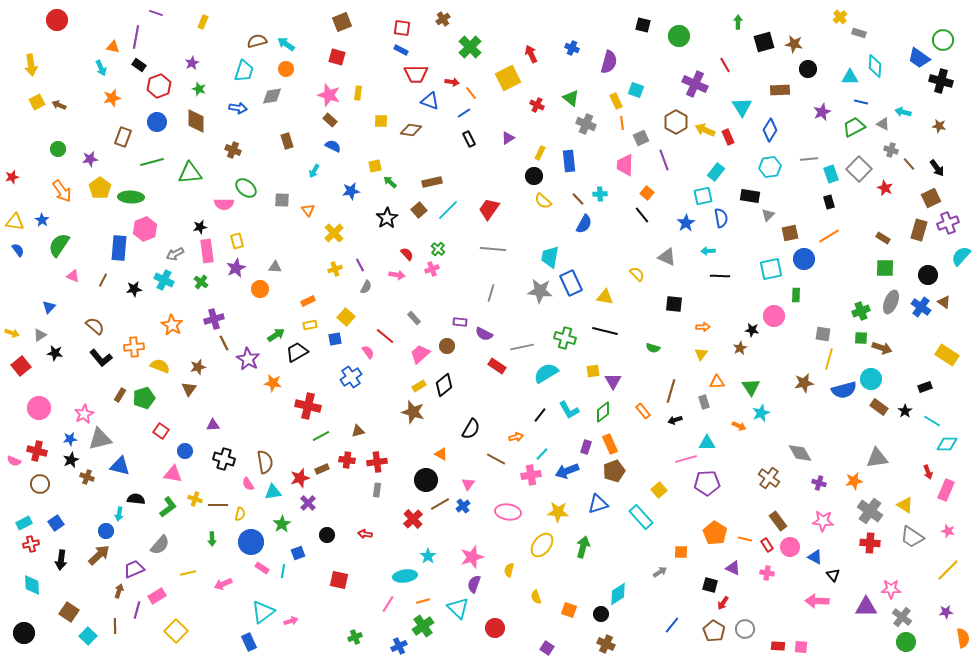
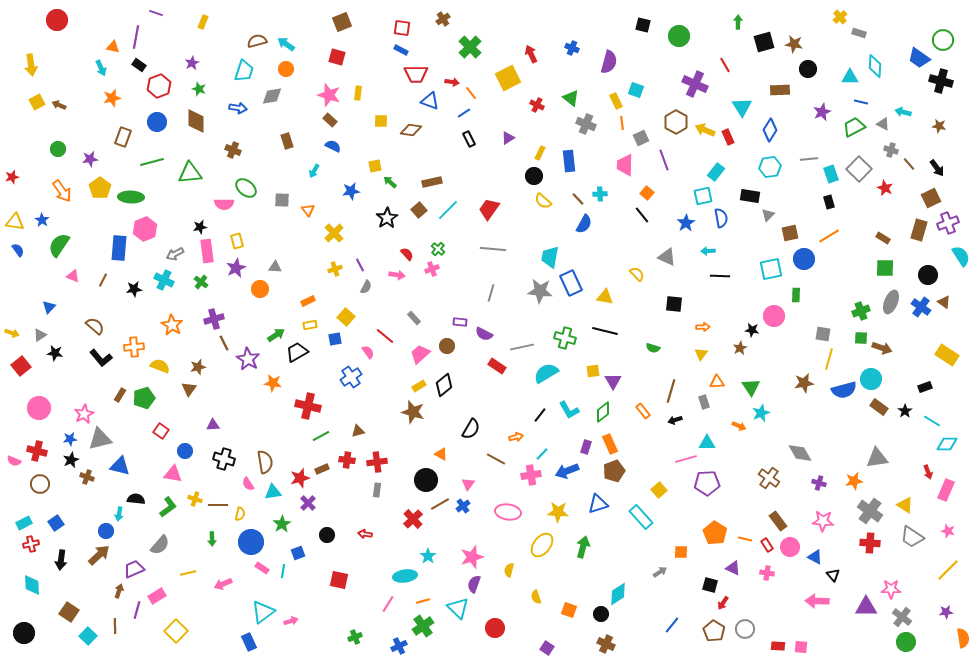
cyan semicircle at (961, 256): rotated 105 degrees clockwise
